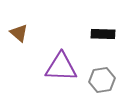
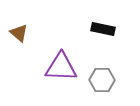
black rectangle: moved 5 px up; rotated 10 degrees clockwise
gray hexagon: rotated 10 degrees clockwise
